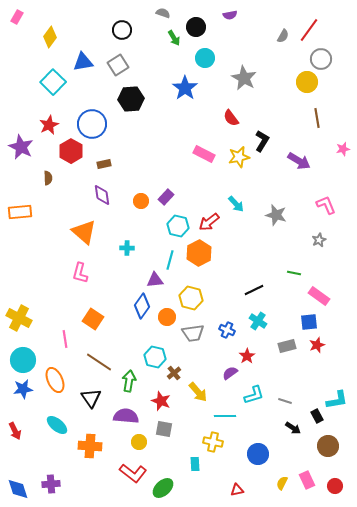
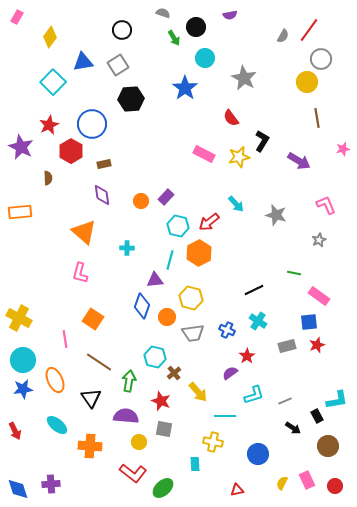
blue diamond at (142, 306): rotated 15 degrees counterclockwise
gray line at (285, 401): rotated 40 degrees counterclockwise
